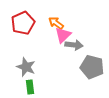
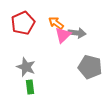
gray arrow: moved 3 px right, 12 px up
gray pentagon: moved 2 px left
